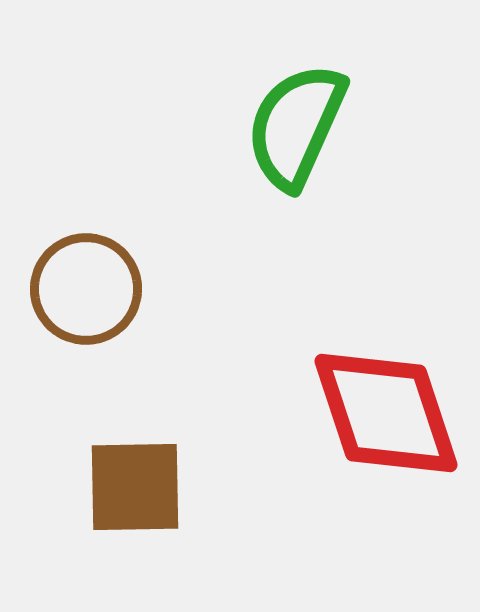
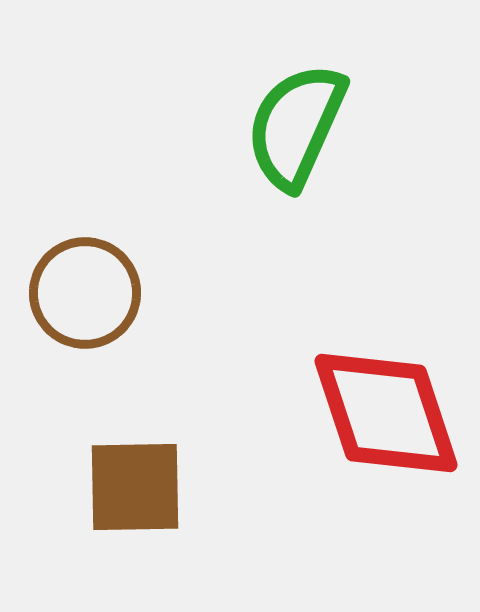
brown circle: moved 1 px left, 4 px down
